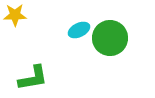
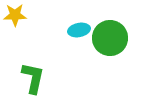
cyan ellipse: rotated 15 degrees clockwise
green L-shape: rotated 68 degrees counterclockwise
